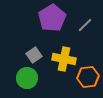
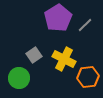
purple pentagon: moved 6 px right
yellow cross: rotated 15 degrees clockwise
green circle: moved 8 px left
